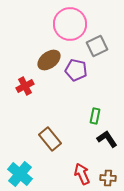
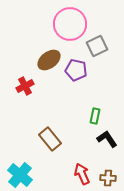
cyan cross: moved 1 px down
